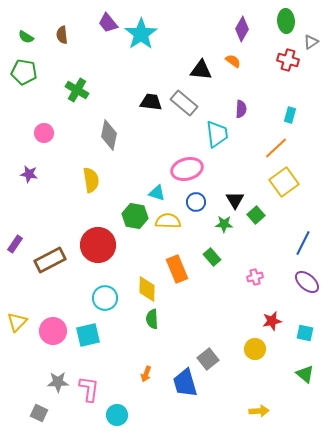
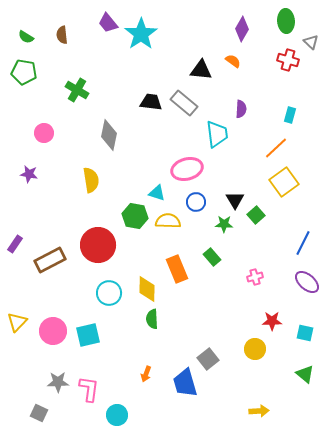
gray triangle at (311, 42): rotated 42 degrees counterclockwise
cyan circle at (105, 298): moved 4 px right, 5 px up
red star at (272, 321): rotated 12 degrees clockwise
